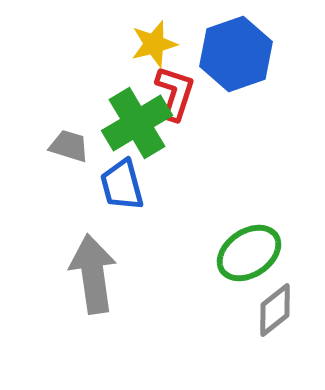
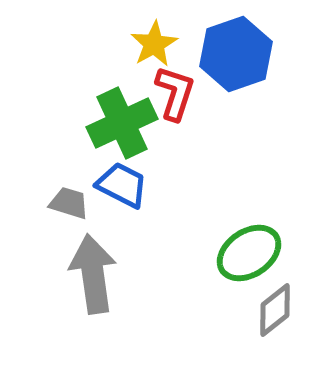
yellow star: rotated 15 degrees counterclockwise
green cross: moved 15 px left; rotated 6 degrees clockwise
gray trapezoid: moved 57 px down
blue trapezoid: rotated 132 degrees clockwise
